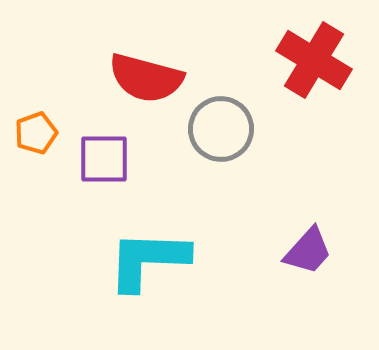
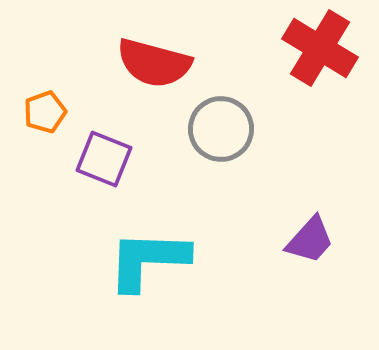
red cross: moved 6 px right, 12 px up
red semicircle: moved 8 px right, 15 px up
orange pentagon: moved 9 px right, 21 px up
purple square: rotated 22 degrees clockwise
purple trapezoid: moved 2 px right, 11 px up
